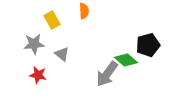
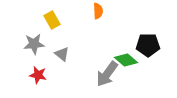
orange semicircle: moved 14 px right
black pentagon: rotated 15 degrees clockwise
